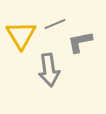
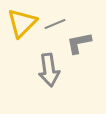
yellow triangle: moved 1 px right, 12 px up; rotated 16 degrees clockwise
gray L-shape: moved 1 px left, 1 px down
